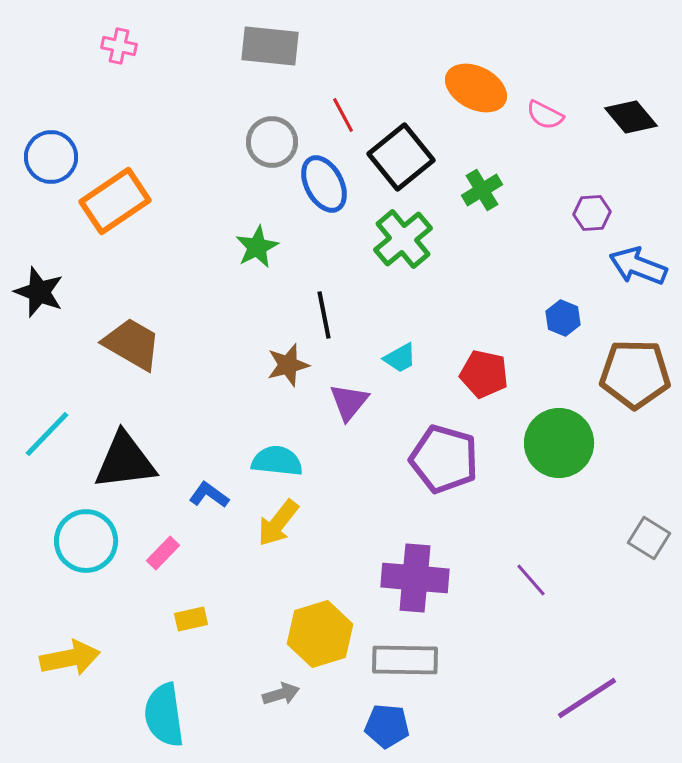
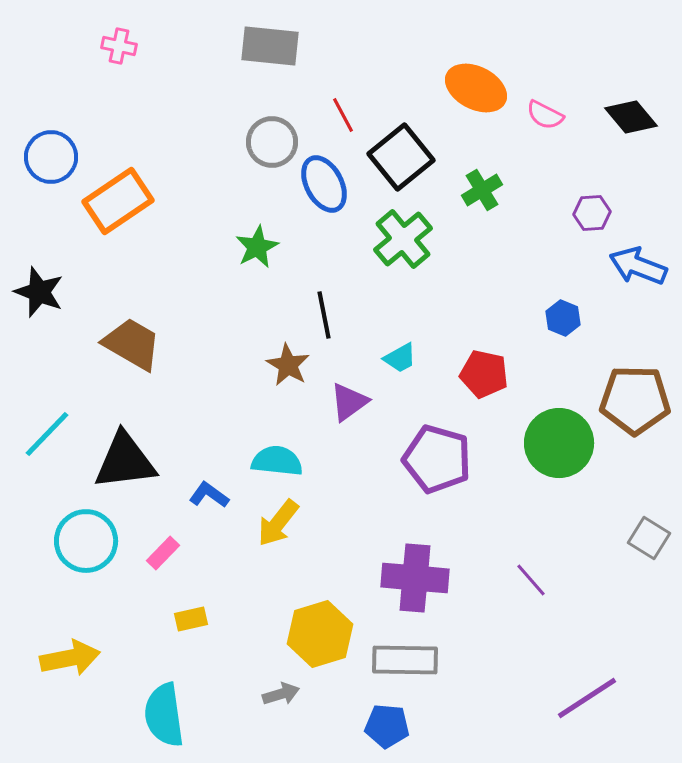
orange rectangle at (115, 201): moved 3 px right
brown star at (288, 365): rotated 27 degrees counterclockwise
brown pentagon at (635, 374): moved 26 px down
purple triangle at (349, 402): rotated 15 degrees clockwise
purple pentagon at (444, 459): moved 7 px left
